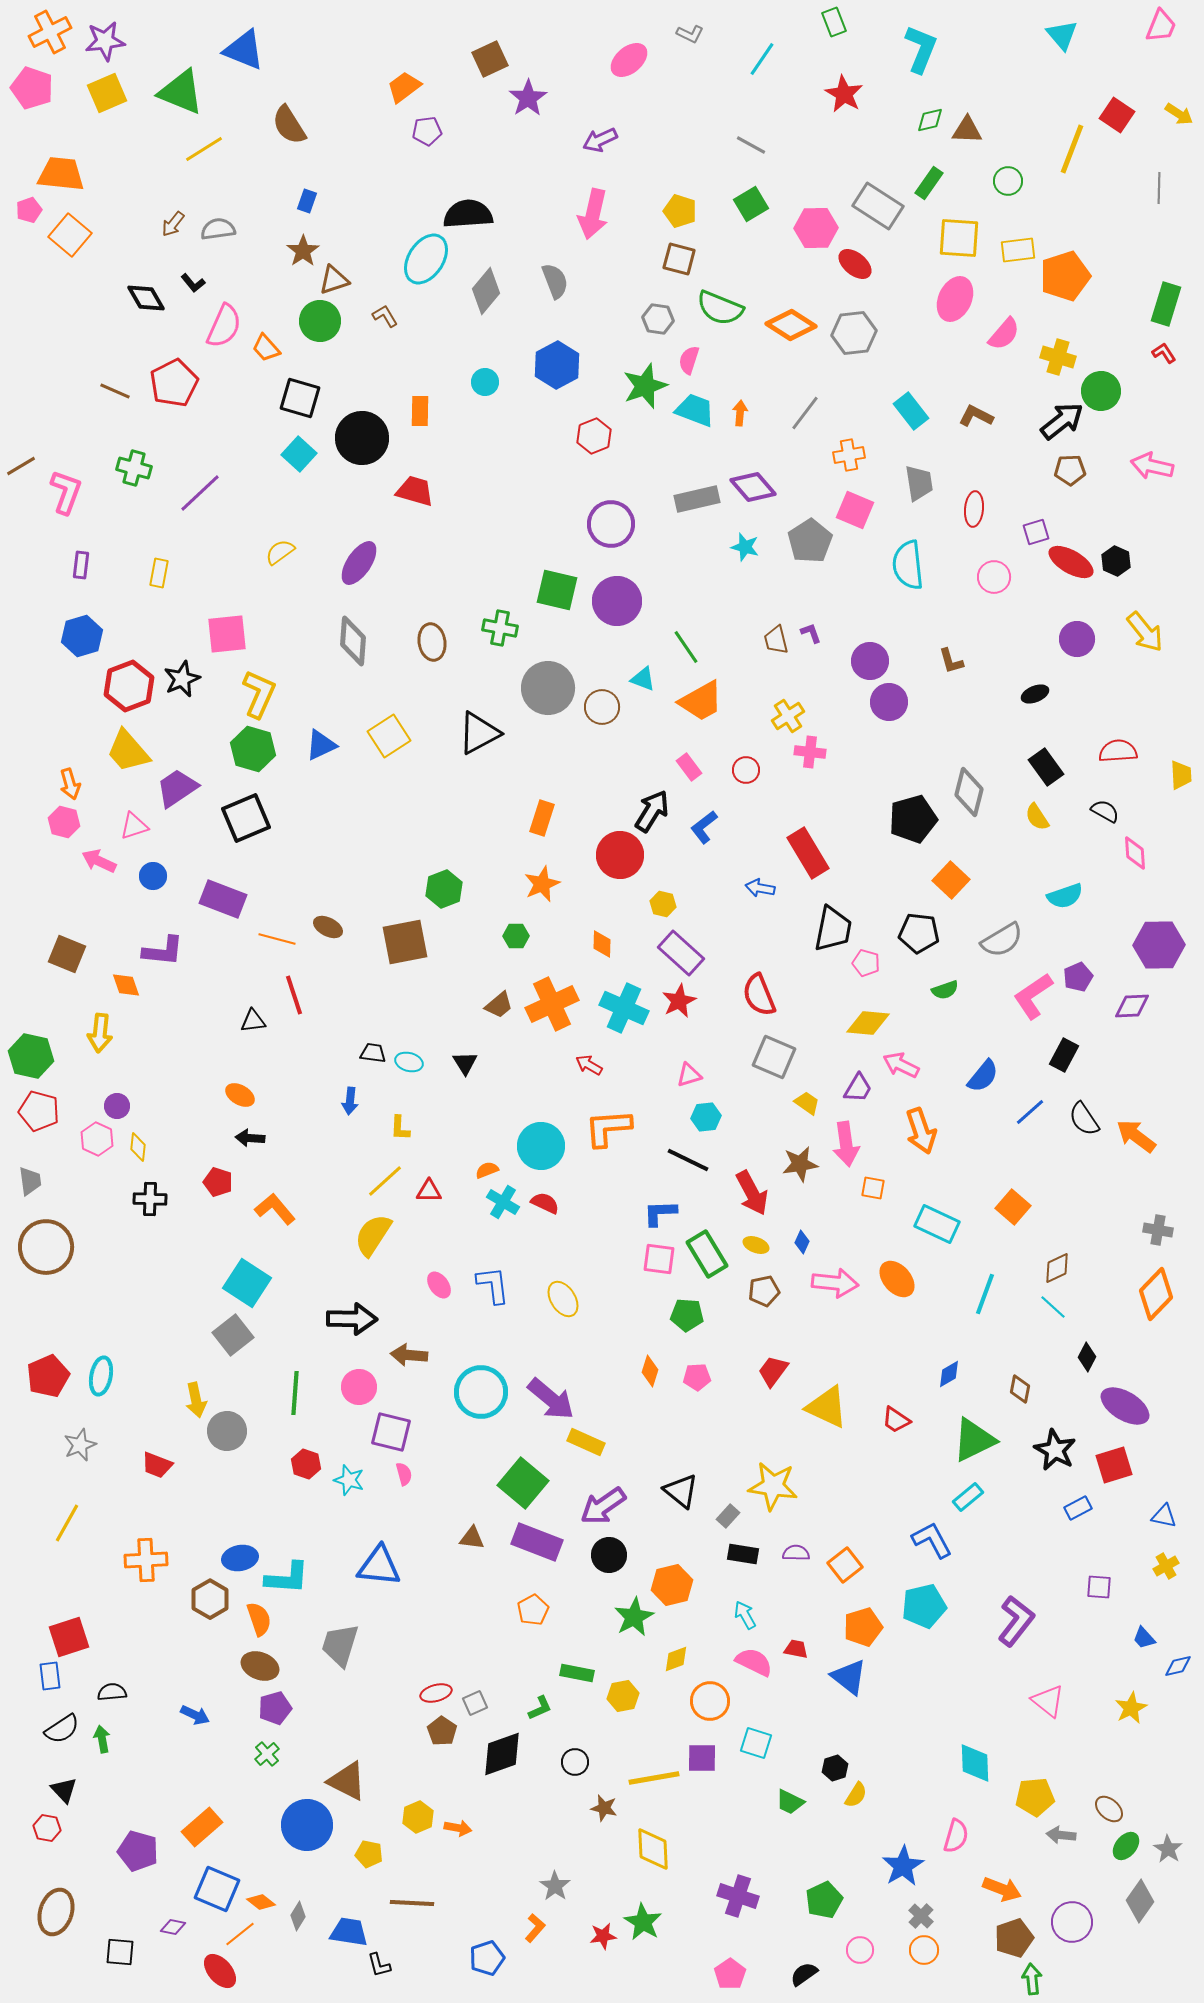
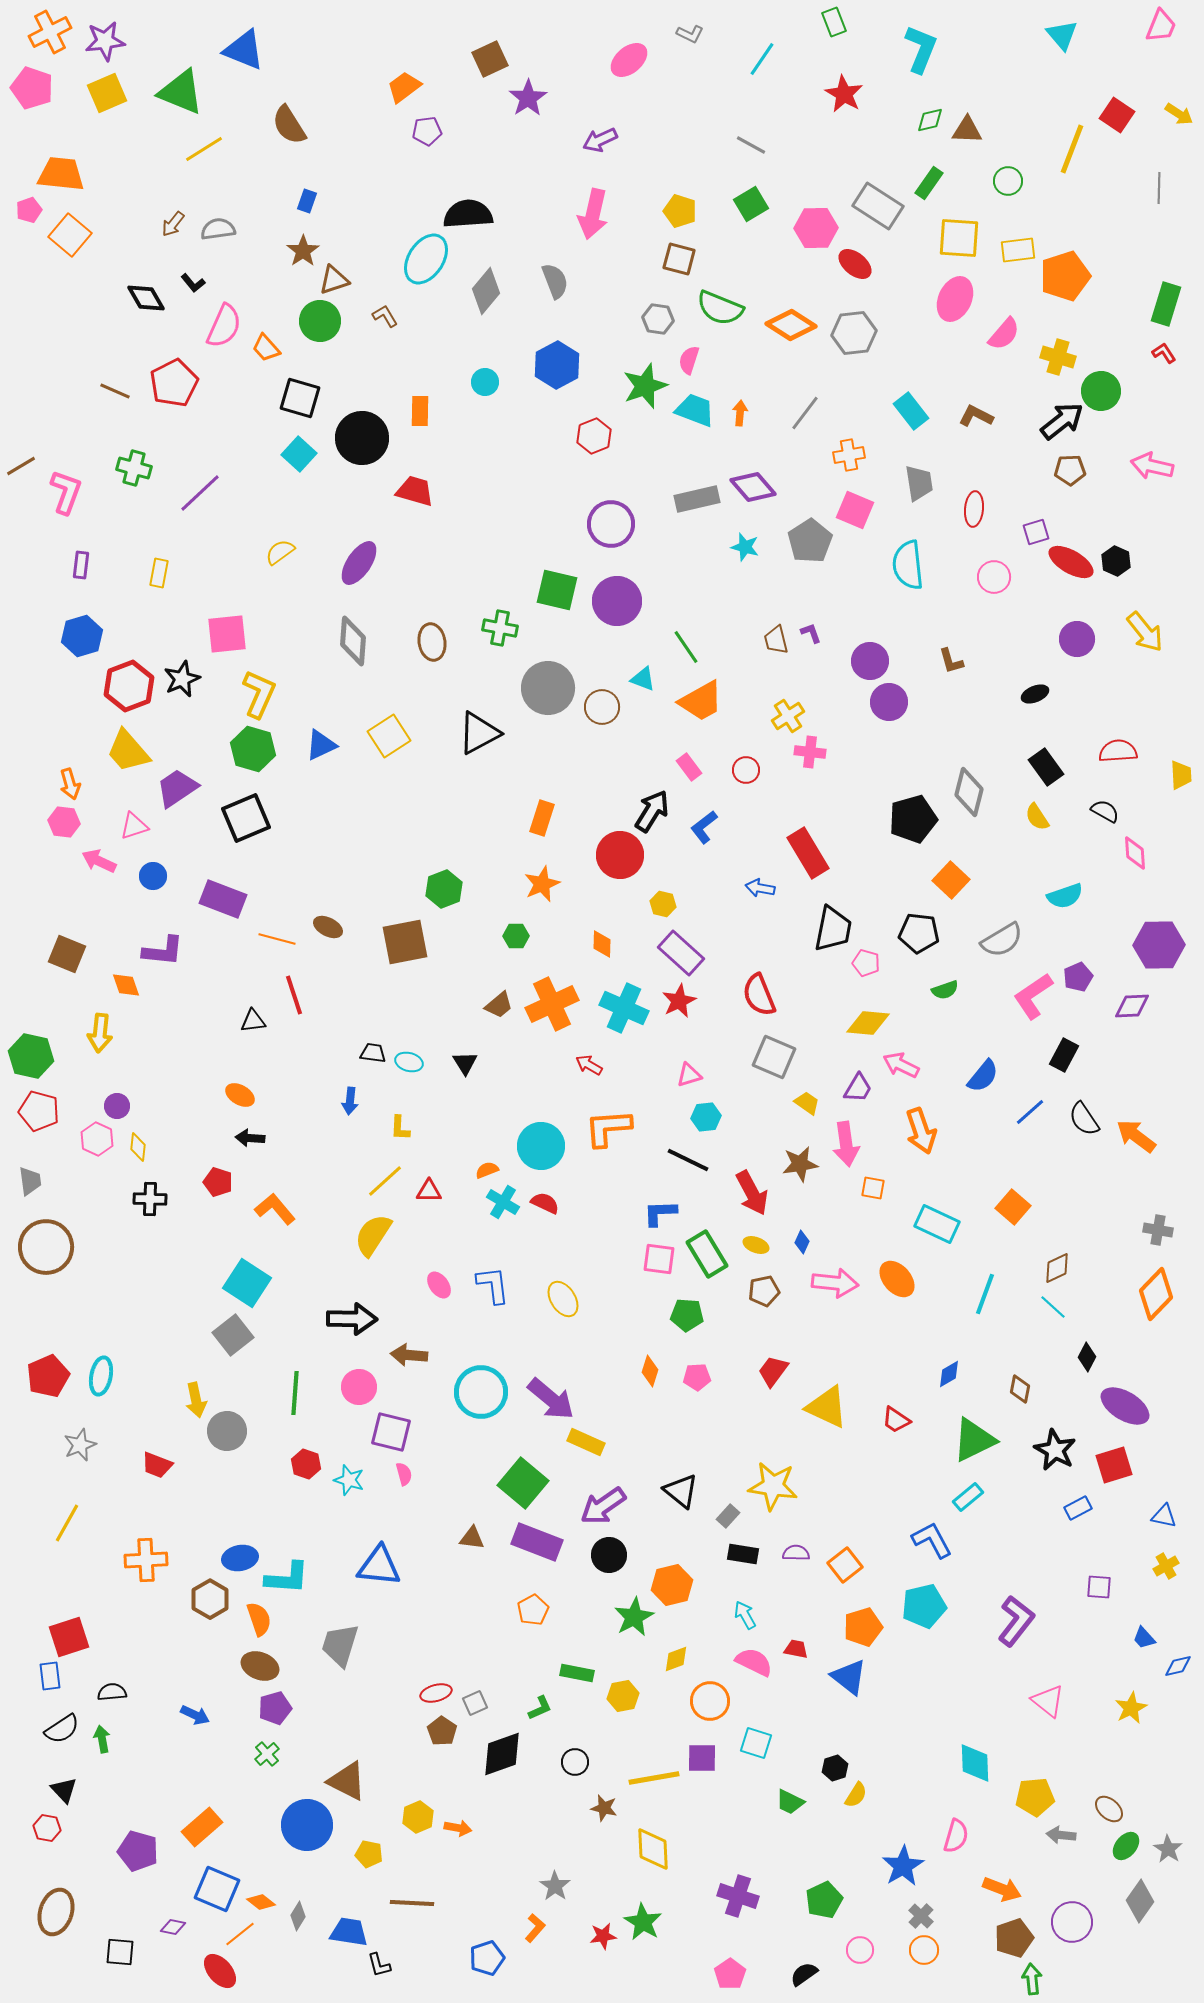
pink hexagon at (64, 822): rotated 8 degrees counterclockwise
